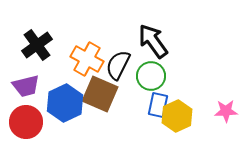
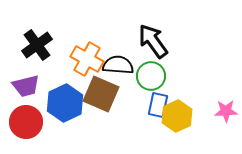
black semicircle: rotated 68 degrees clockwise
brown square: moved 1 px right
